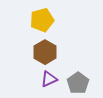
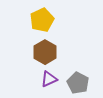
yellow pentagon: rotated 10 degrees counterclockwise
gray pentagon: rotated 10 degrees counterclockwise
